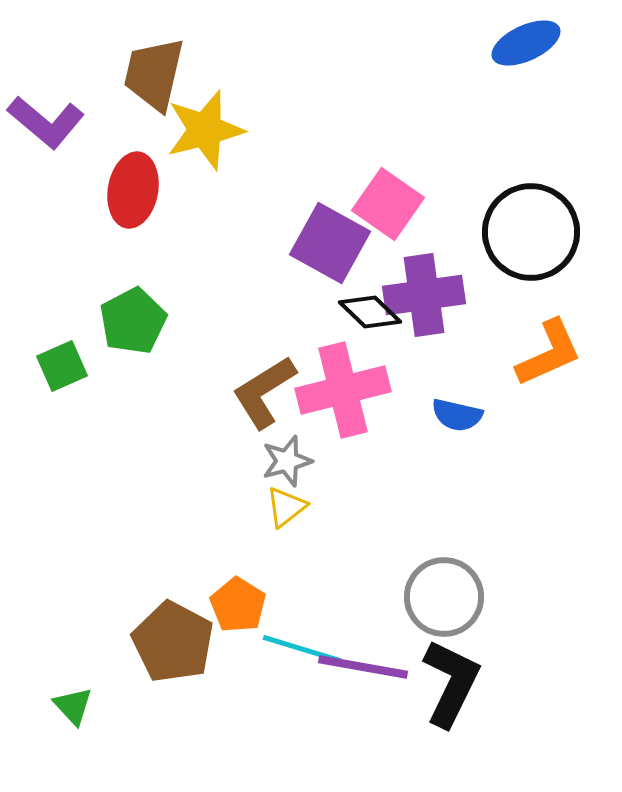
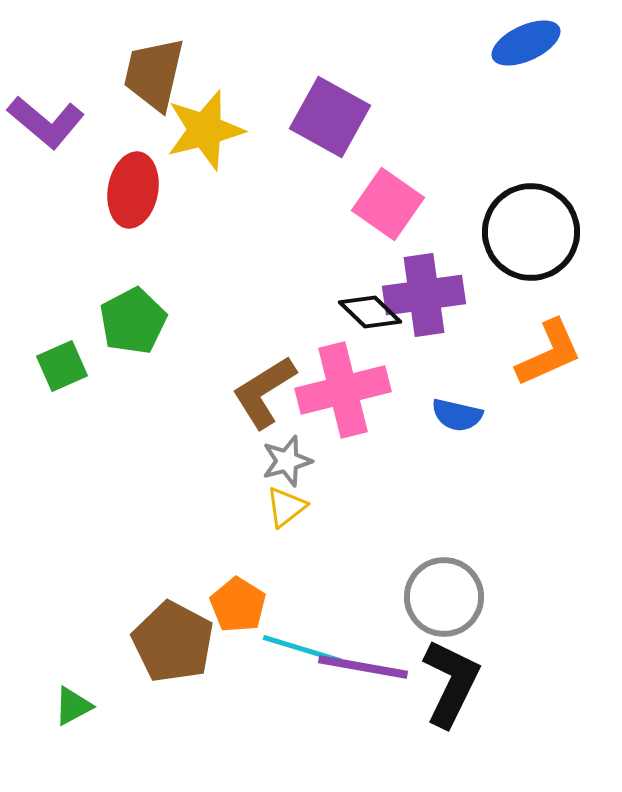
purple square: moved 126 px up
green triangle: rotated 45 degrees clockwise
